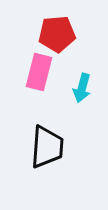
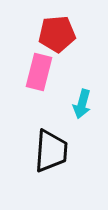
cyan arrow: moved 16 px down
black trapezoid: moved 4 px right, 4 px down
